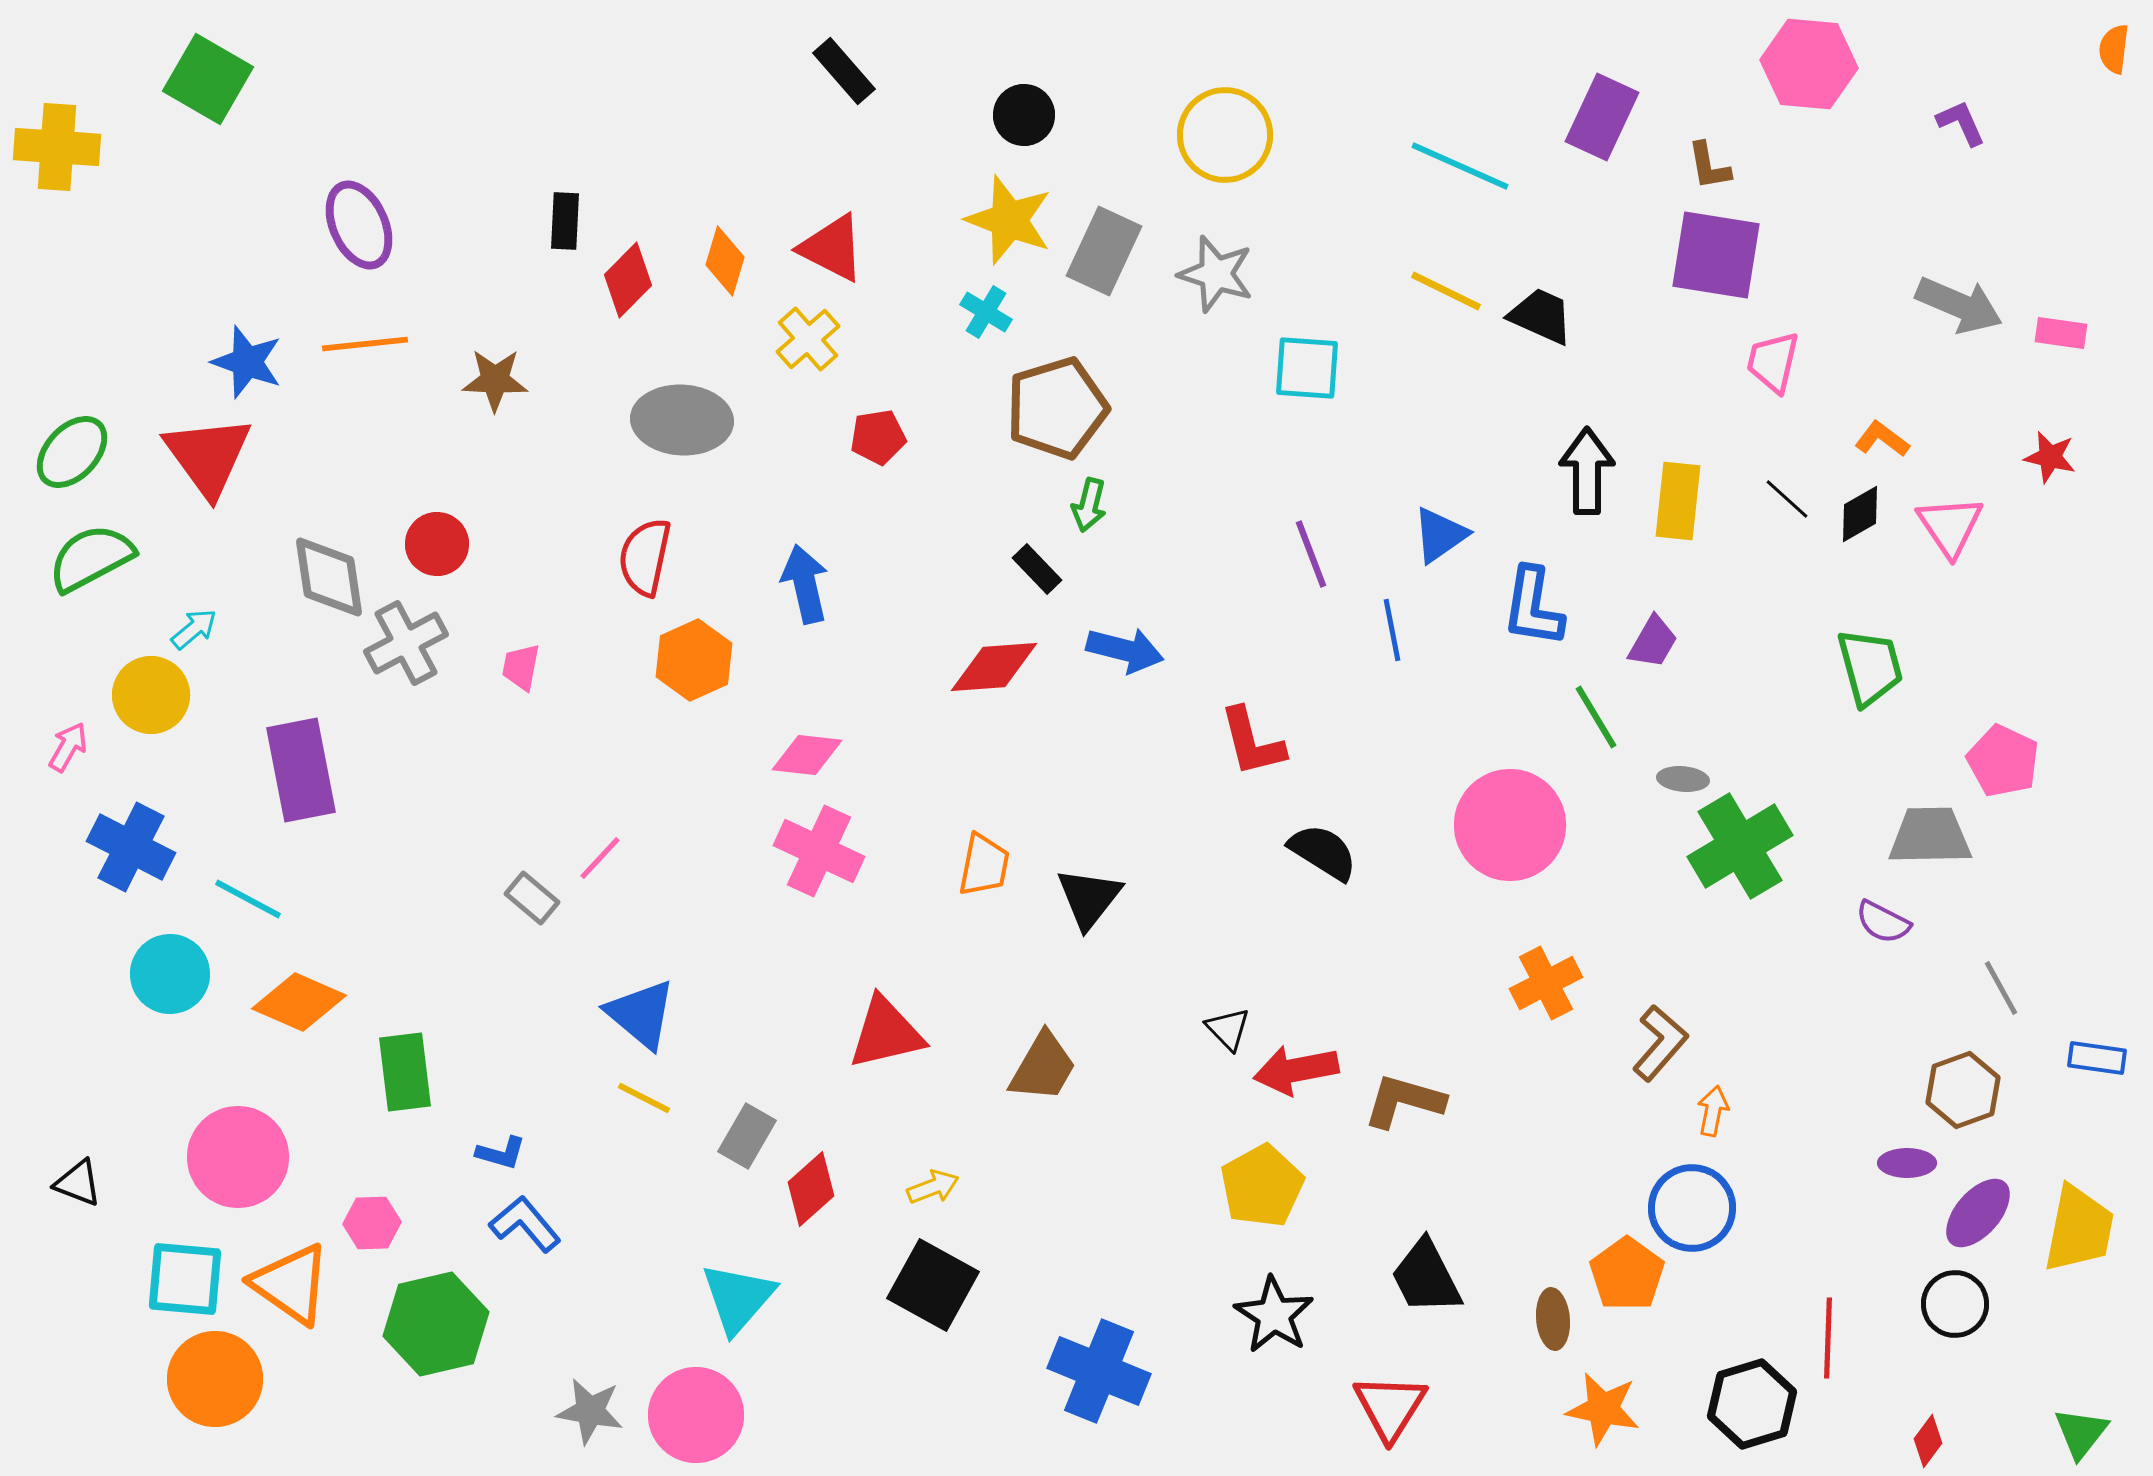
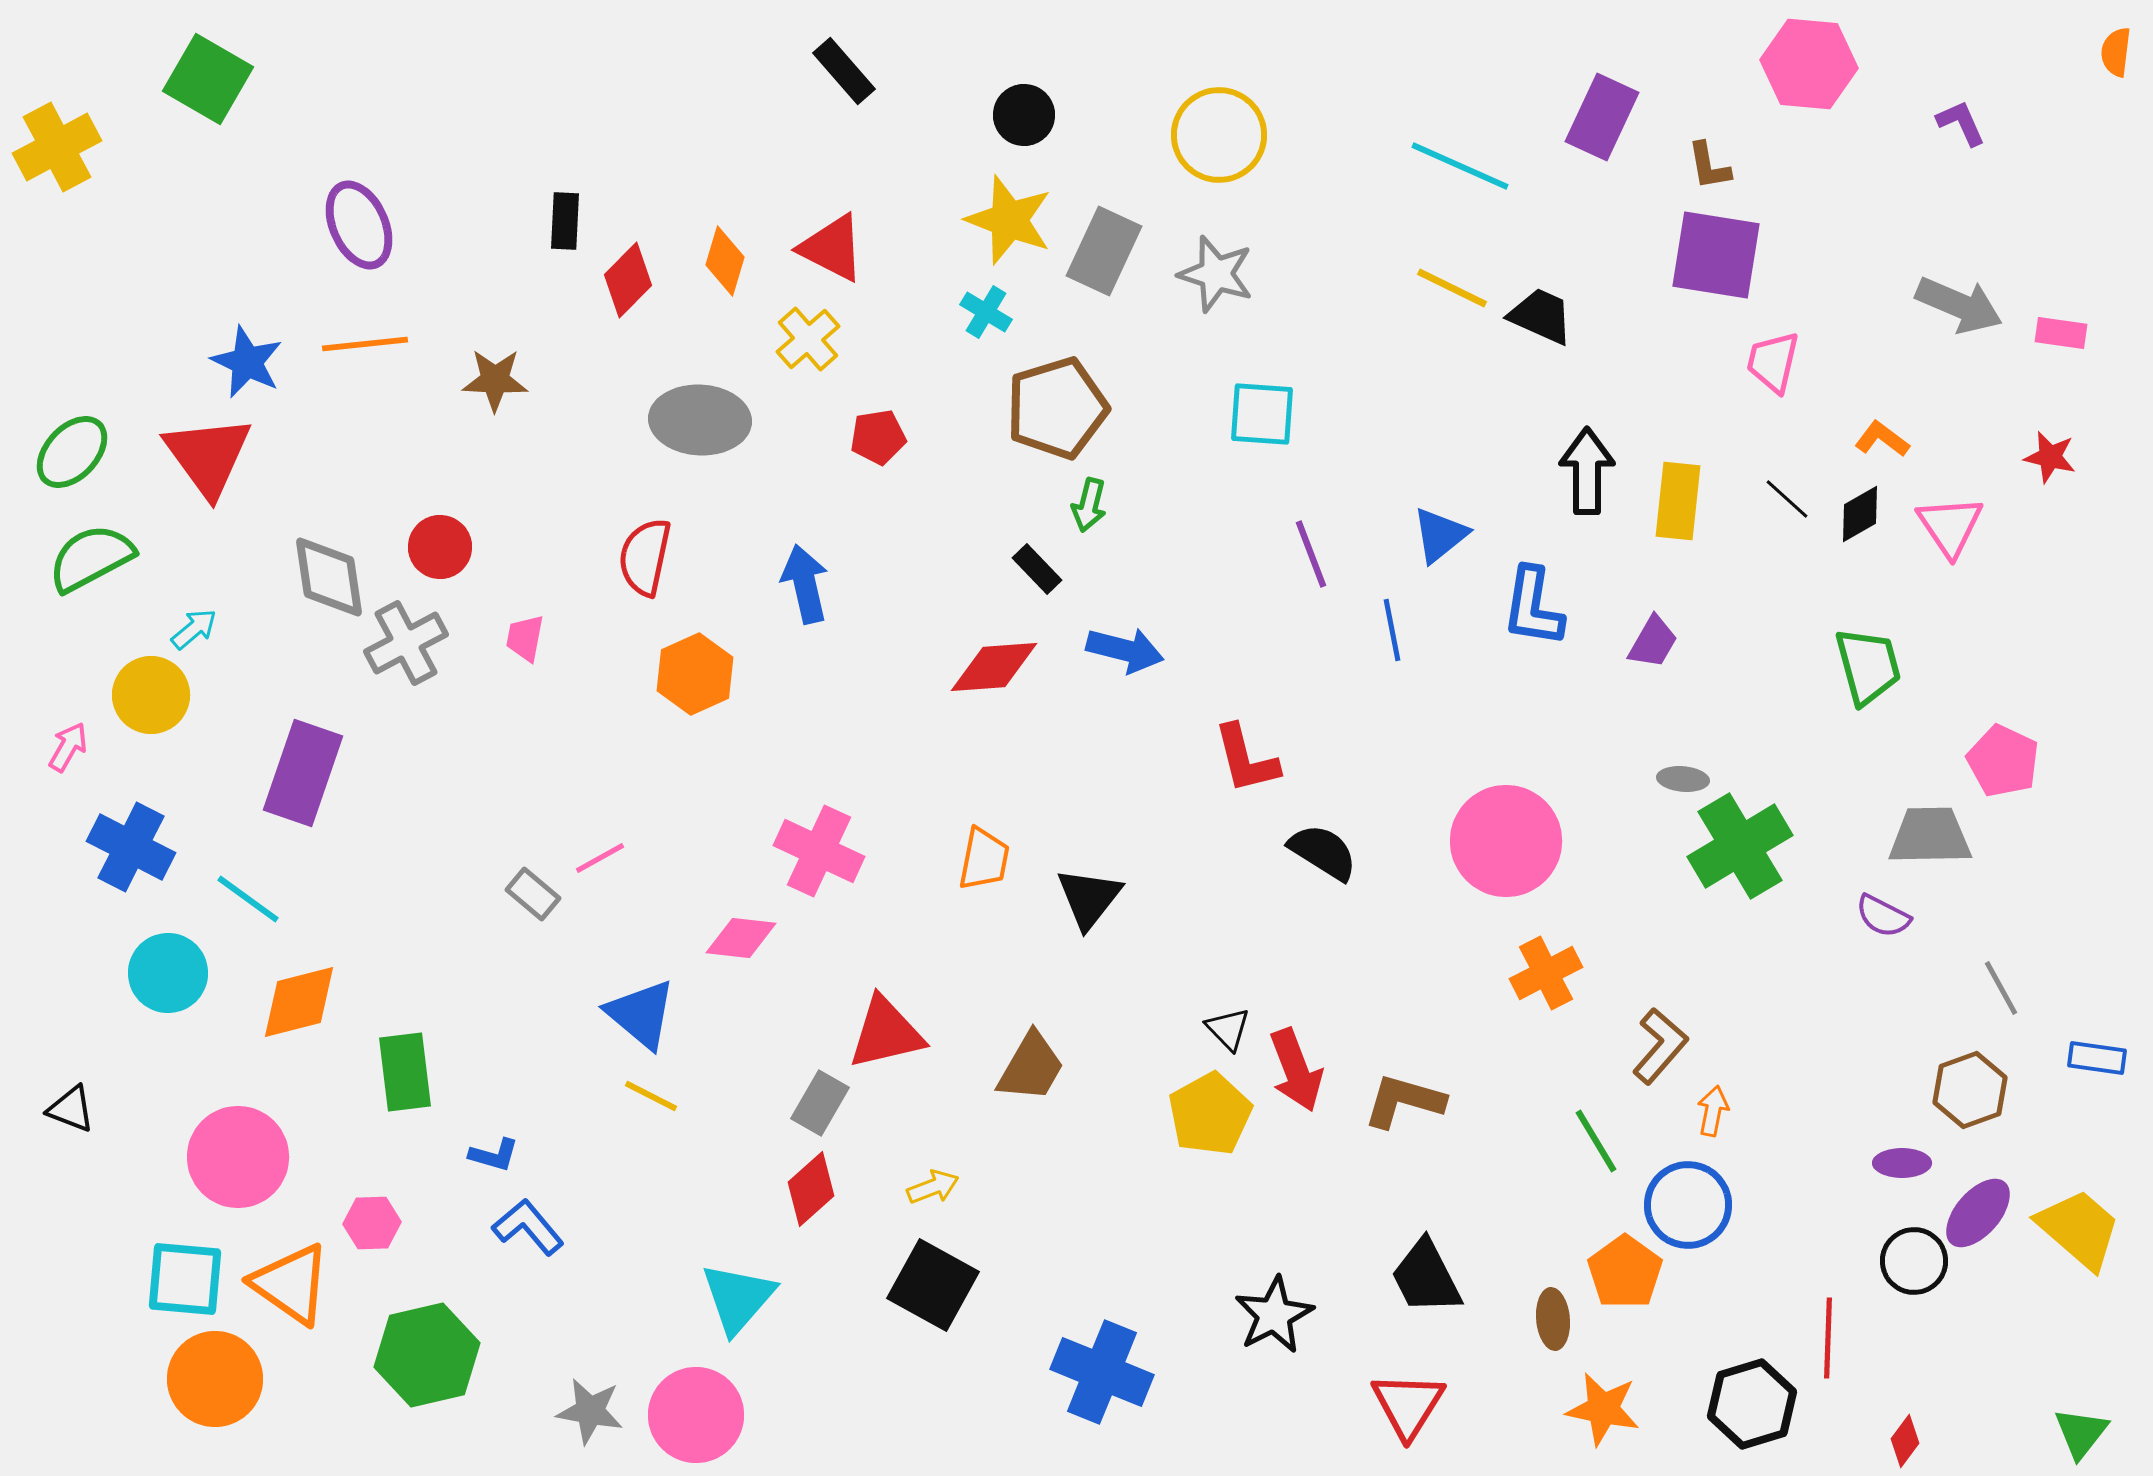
orange semicircle at (2114, 49): moved 2 px right, 3 px down
yellow circle at (1225, 135): moved 6 px left
yellow cross at (57, 147): rotated 32 degrees counterclockwise
yellow line at (1446, 291): moved 6 px right, 3 px up
blue star at (247, 362): rotated 6 degrees clockwise
cyan square at (1307, 368): moved 45 px left, 46 px down
gray ellipse at (682, 420): moved 18 px right
blue triangle at (1440, 535): rotated 4 degrees counterclockwise
red circle at (437, 544): moved 3 px right, 3 px down
orange hexagon at (694, 660): moved 1 px right, 14 px down
pink trapezoid at (521, 667): moved 4 px right, 29 px up
green trapezoid at (1870, 667): moved 2 px left, 1 px up
green line at (1596, 717): moved 424 px down
red L-shape at (1252, 742): moved 6 px left, 17 px down
pink diamond at (807, 755): moved 66 px left, 183 px down
purple rectangle at (301, 770): moved 2 px right, 3 px down; rotated 30 degrees clockwise
pink circle at (1510, 825): moved 4 px left, 16 px down
pink line at (600, 858): rotated 18 degrees clockwise
orange trapezoid at (984, 865): moved 6 px up
gray rectangle at (532, 898): moved 1 px right, 4 px up
cyan line at (248, 899): rotated 8 degrees clockwise
purple semicircle at (1883, 922): moved 6 px up
cyan circle at (170, 974): moved 2 px left, 1 px up
orange cross at (1546, 983): moved 10 px up
orange diamond at (299, 1002): rotated 38 degrees counterclockwise
brown L-shape at (1660, 1043): moved 3 px down
brown trapezoid at (1043, 1067): moved 12 px left
red arrow at (1296, 1070): rotated 100 degrees counterclockwise
brown hexagon at (1963, 1090): moved 7 px right
yellow line at (644, 1098): moved 7 px right, 2 px up
gray rectangle at (747, 1136): moved 73 px right, 33 px up
blue L-shape at (501, 1153): moved 7 px left, 2 px down
purple ellipse at (1907, 1163): moved 5 px left
black triangle at (78, 1183): moved 7 px left, 74 px up
yellow pentagon at (1262, 1186): moved 52 px left, 72 px up
blue circle at (1692, 1208): moved 4 px left, 3 px up
blue L-shape at (525, 1224): moved 3 px right, 3 px down
yellow trapezoid at (2079, 1229): rotated 60 degrees counterclockwise
orange pentagon at (1627, 1274): moved 2 px left, 2 px up
black circle at (1955, 1304): moved 41 px left, 43 px up
black star at (1274, 1315): rotated 12 degrees clockwise
green hexagon at (436, 1324): moved 9 px left, 31 px down
blue cross at (1099, 1371): moved 3 px right, 1 px down
red triangle at (1390, 1407): moved 18 px right, 2 px up
red diamond at (1928, 1441): moved 23 px left
